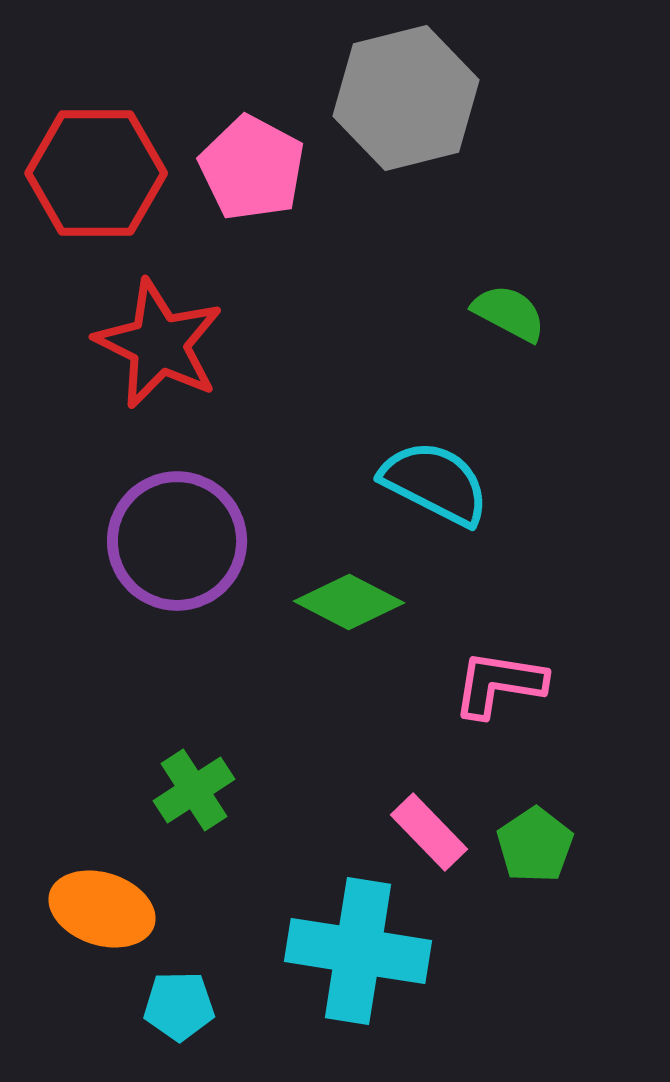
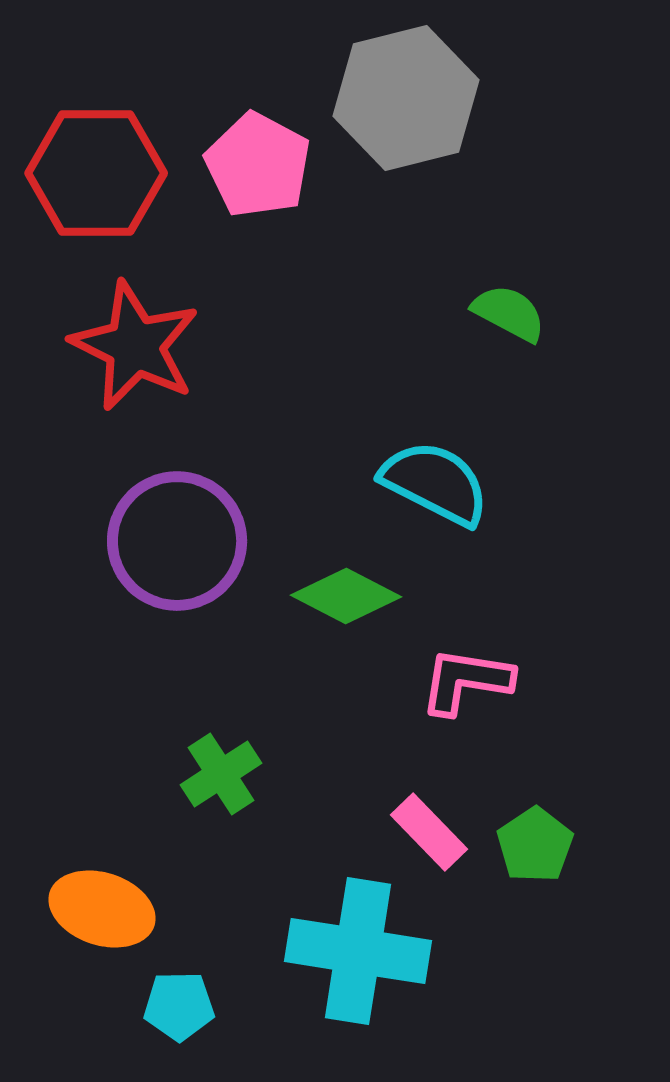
pink pentagon: moved 6 px right, 3 px up
red star: moved 24 px left, 2 px down
green diamond: moved 3 px left, 6 px up
pink L-shape: moved 33 px left, 3 px up
green cross: moved 27 px right, 16 px up
